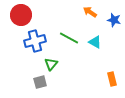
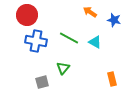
red circle: moved 6 px right
blue cross: moved 1 px right; rotated 25 degrees clockwise
green triangle: moved 12 px right, 4 px down
gray square: moved 2 px right
